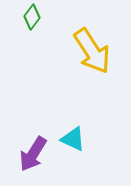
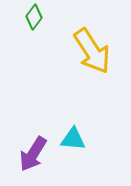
green diamond: moved 2 px right
cyan triangle: rotated 20 degrees counterclockwise
